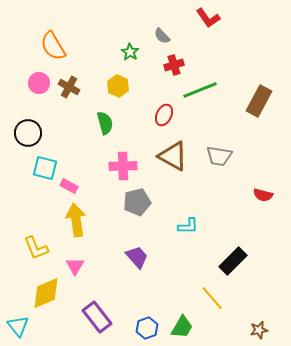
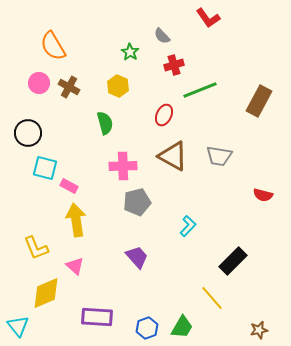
cyan L-shape: rotated 45 degrees counterclockwise
pink triangle: rotated 18 degrees counterclockwise
purple rectangle: rotated 48 degrees counterclockwise
